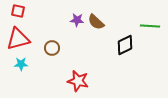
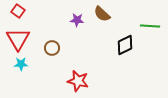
red square: rotated 24 degrees clockwise
brown semicircle: moved 6 px right, 8 px up
red triangle: rotated 45 degrees counterclockwise
